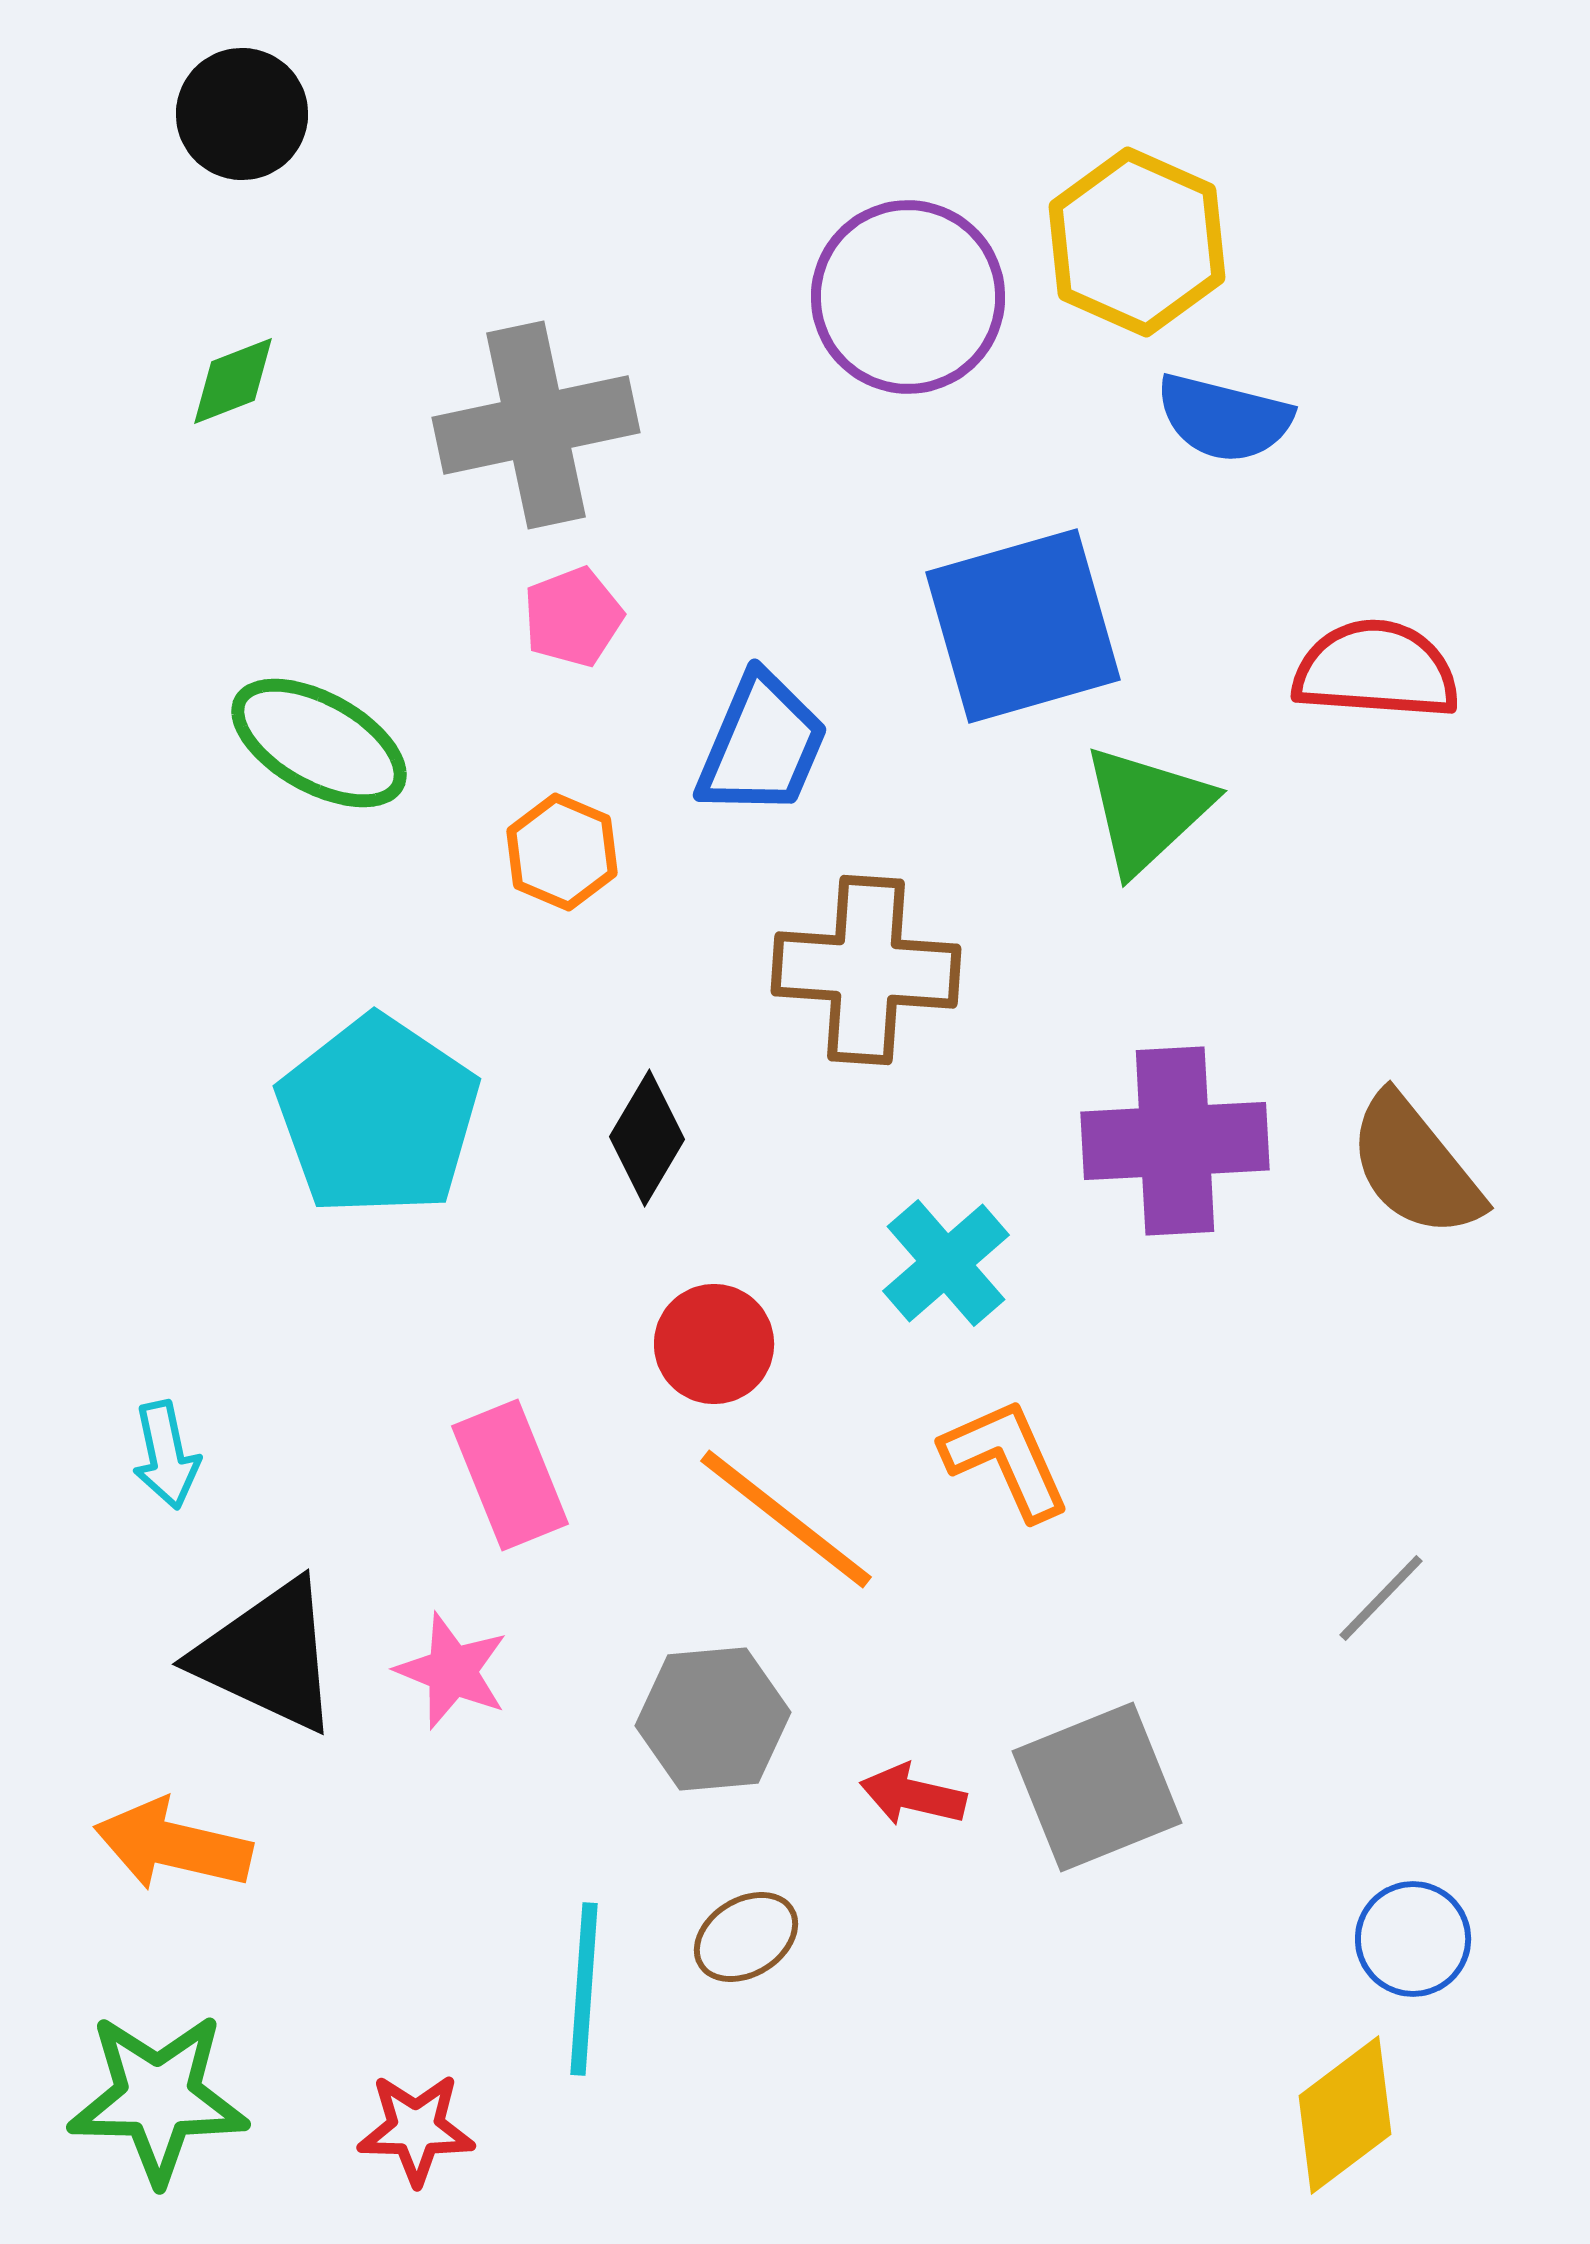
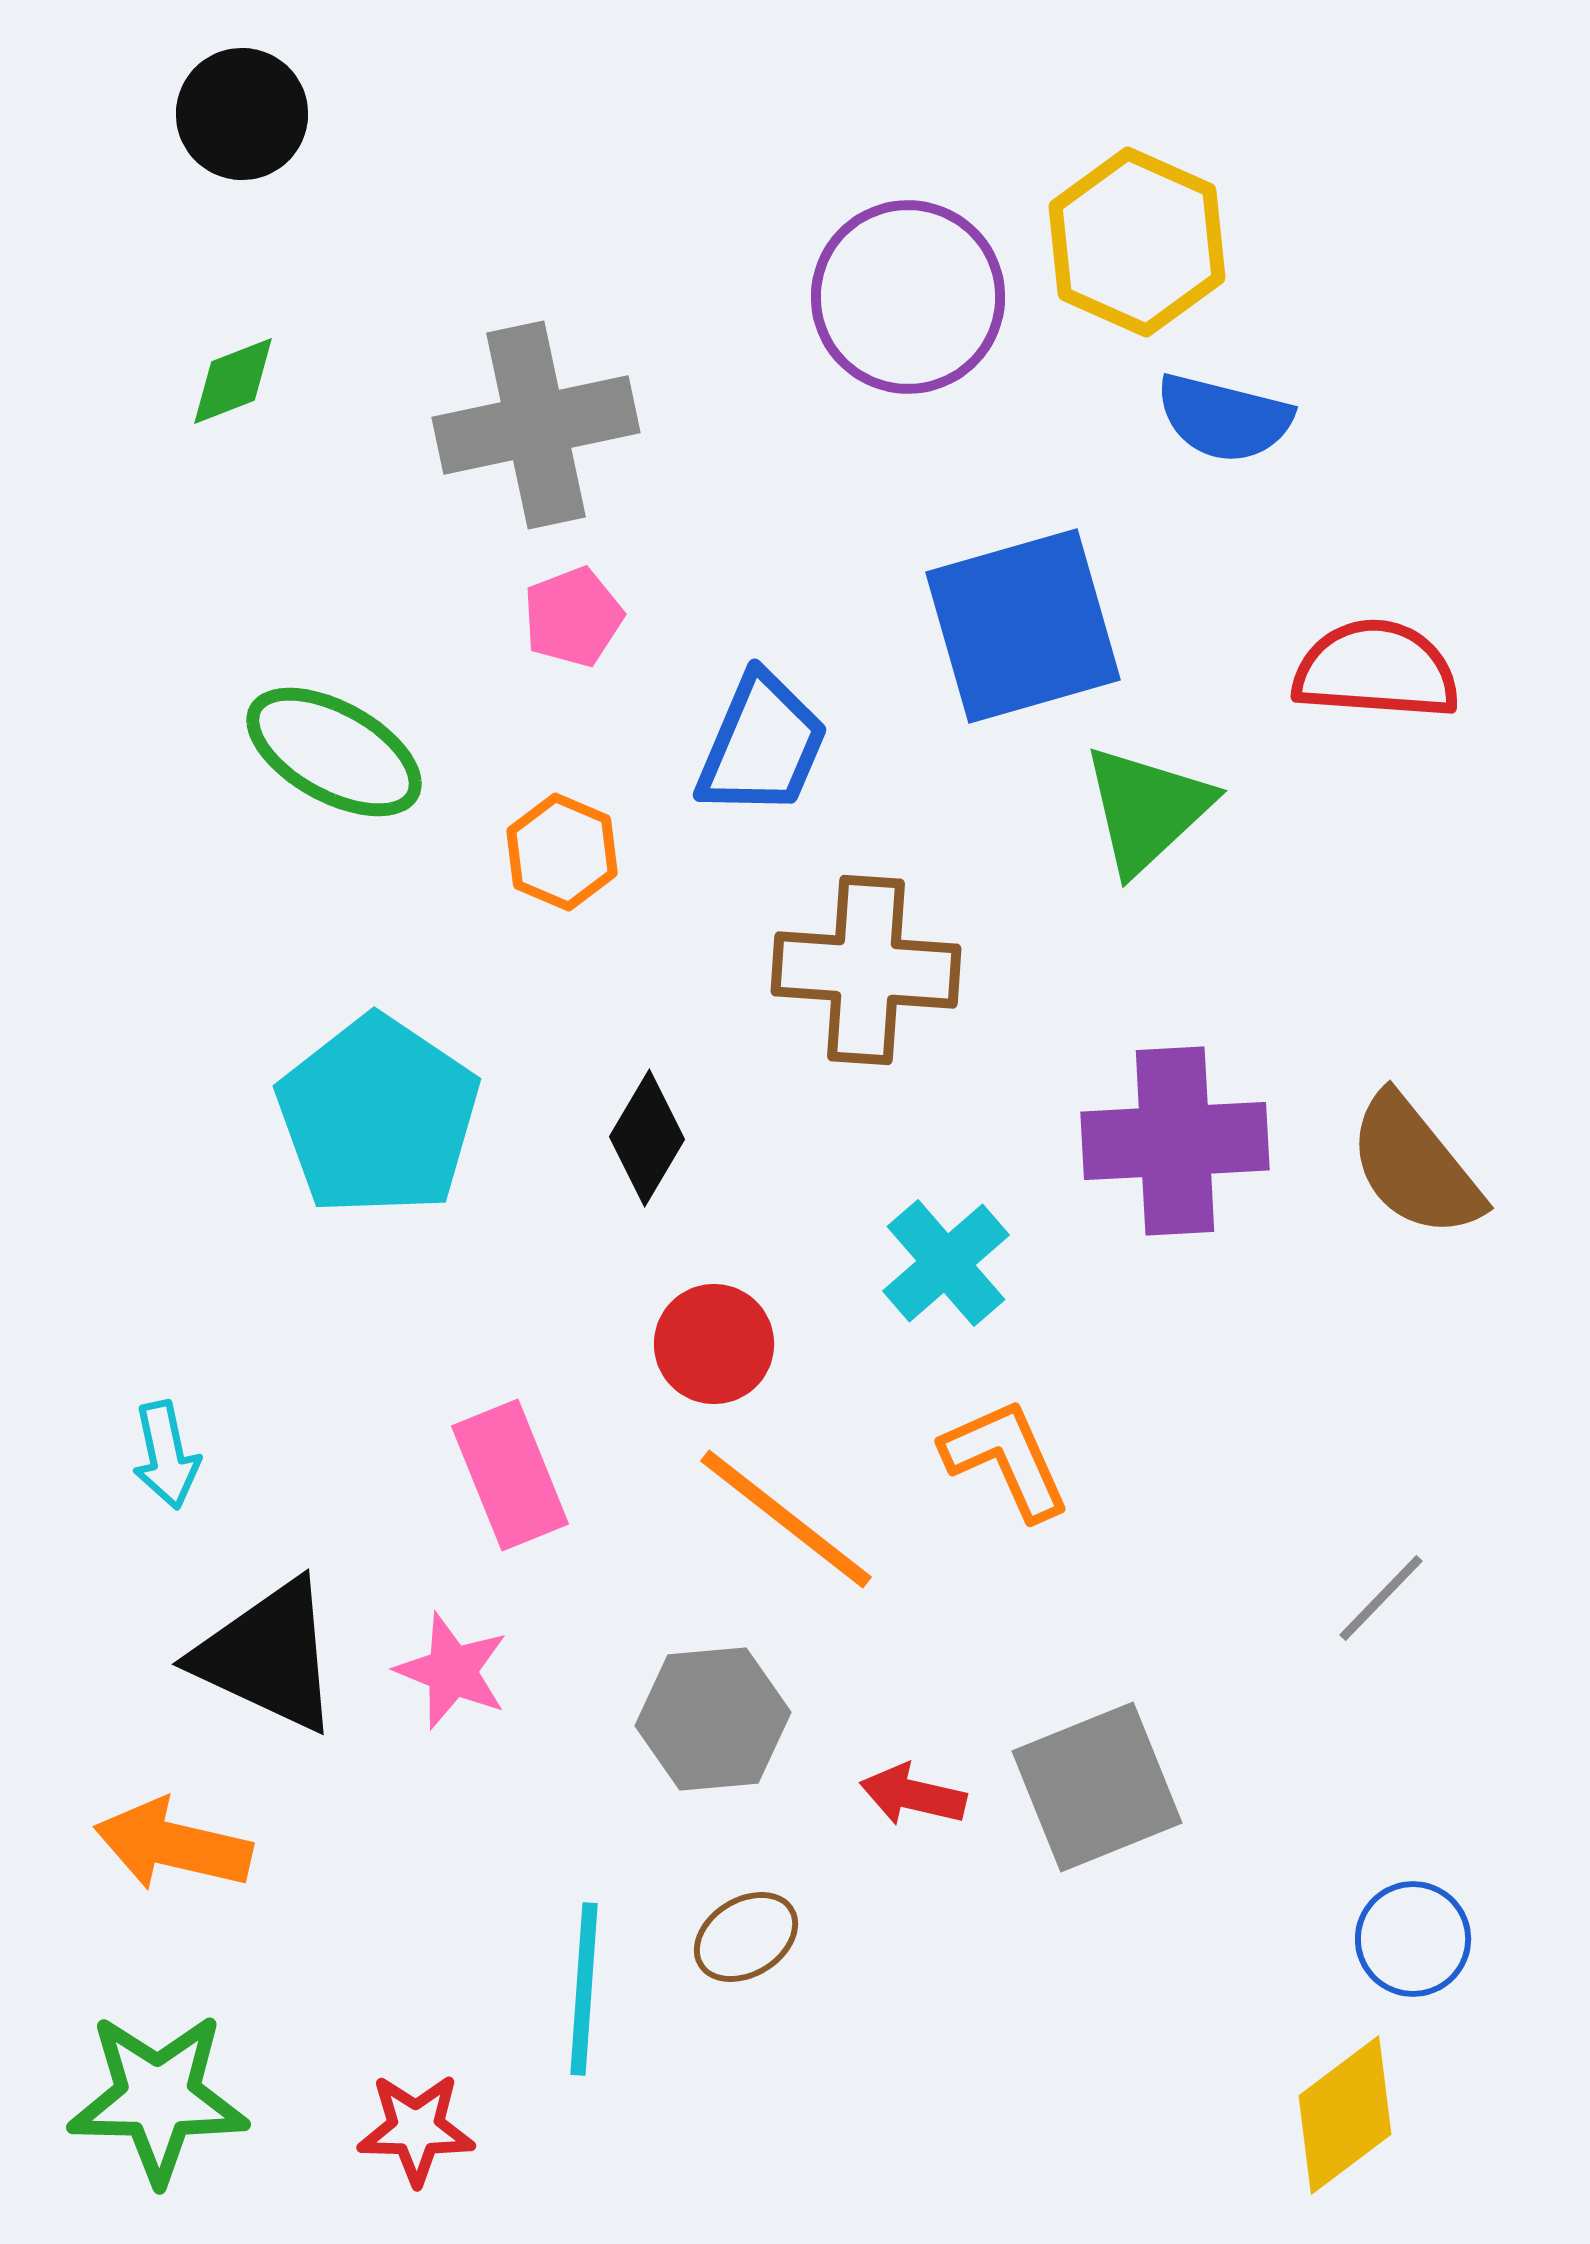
green ellipse: moved 15 px right, 9 px down
